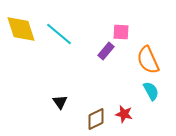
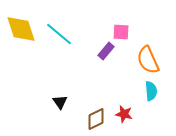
cyan semicircle: rotated 24 degrees clockwise
